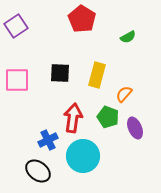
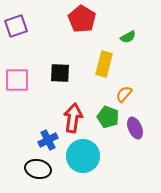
purple square: rotated 15 degrees clockwise
yellow rectangle: moved 7 px right, 11 px up
black ellipse: moved 2 px up; rotated 25 degrees counterclockwise
